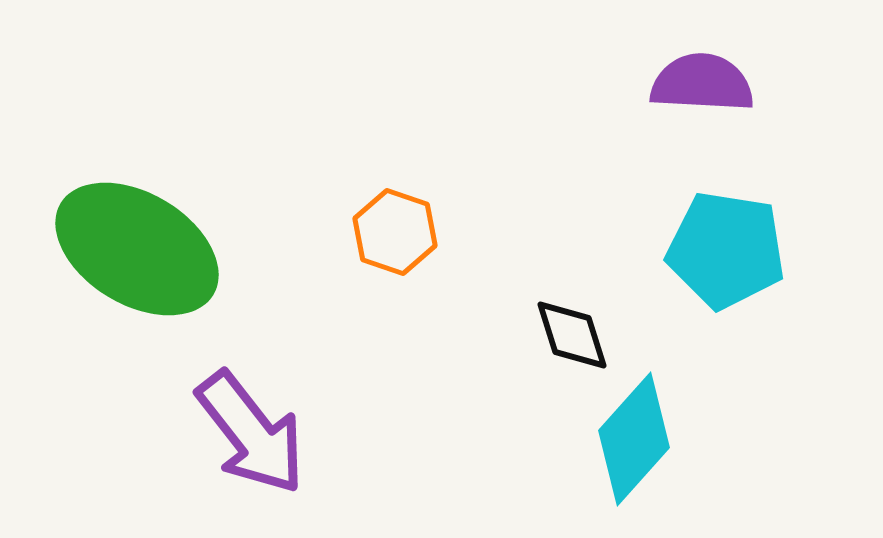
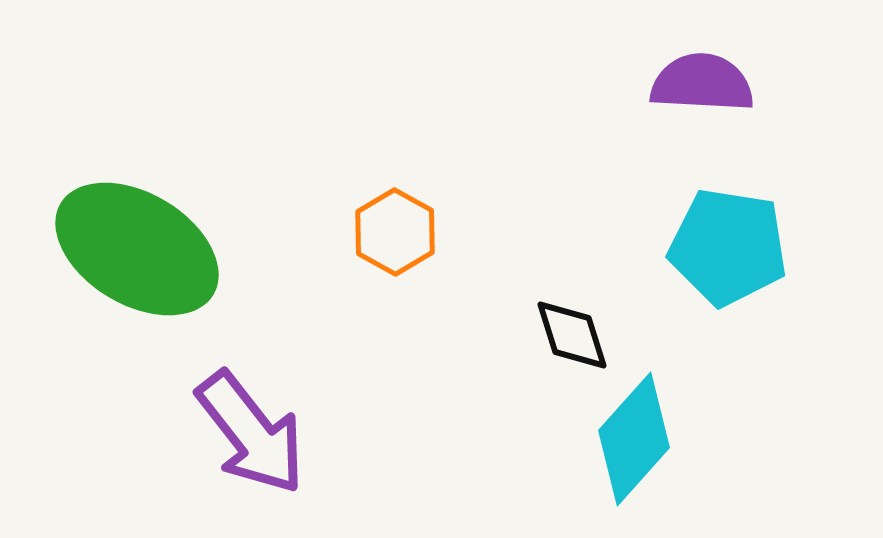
orange hexagon: rotated 10 degrees clockwise
cyan pentagon: moved 2 px right, 3 px up
